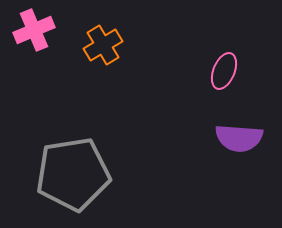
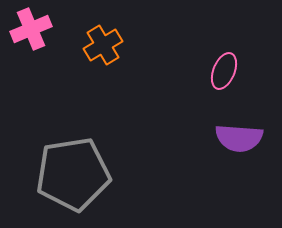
pink cross: moved 3 px left, 1 px up
